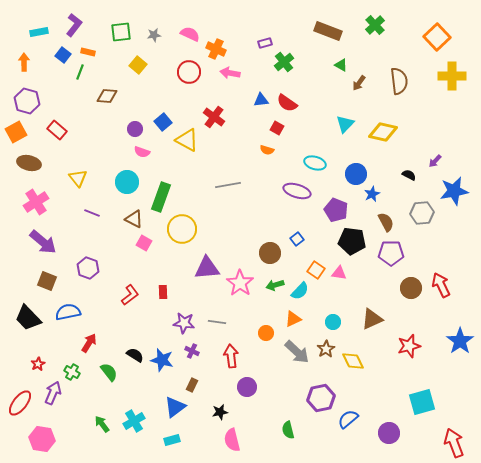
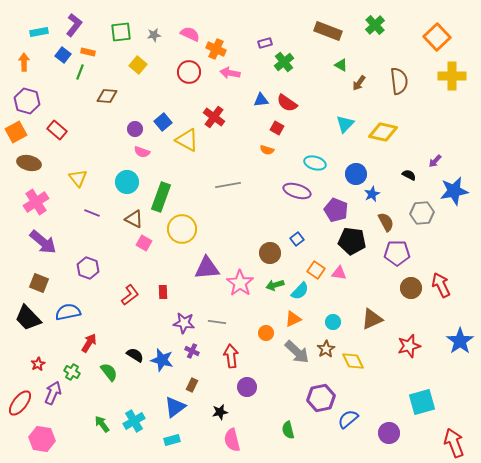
purple pentagon at (391, 253): moved 6 px right
brown square at (47, 281): moved 8 px left, 2 px down
